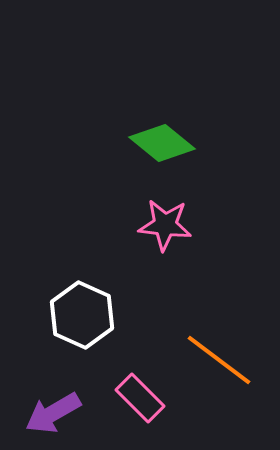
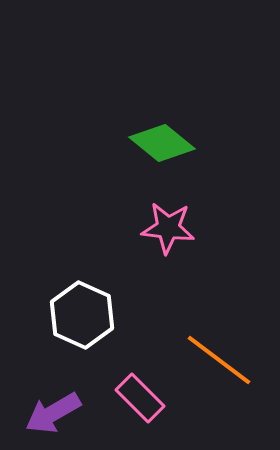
pink star: moved 3 px right, 3 px down
